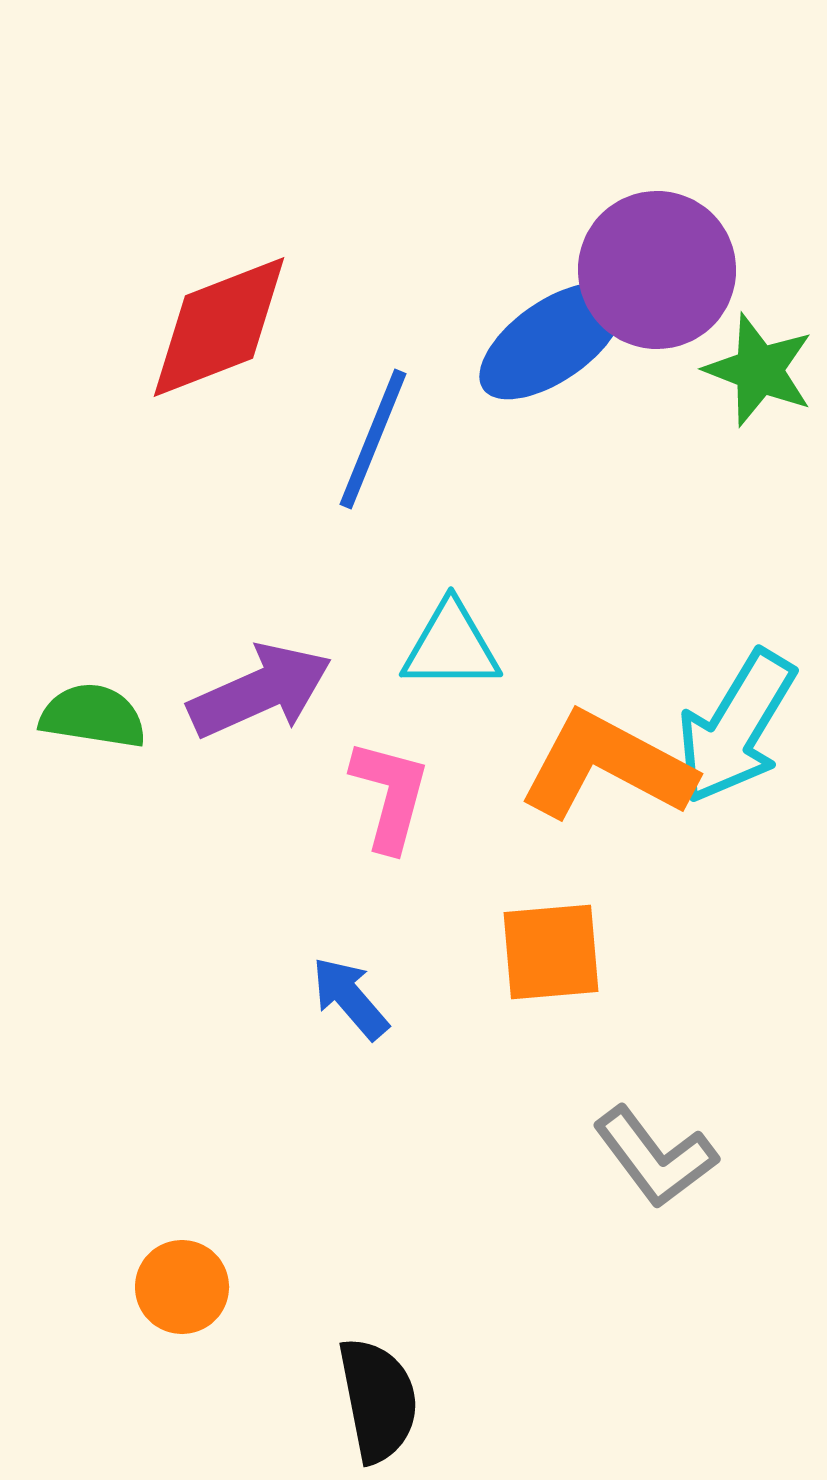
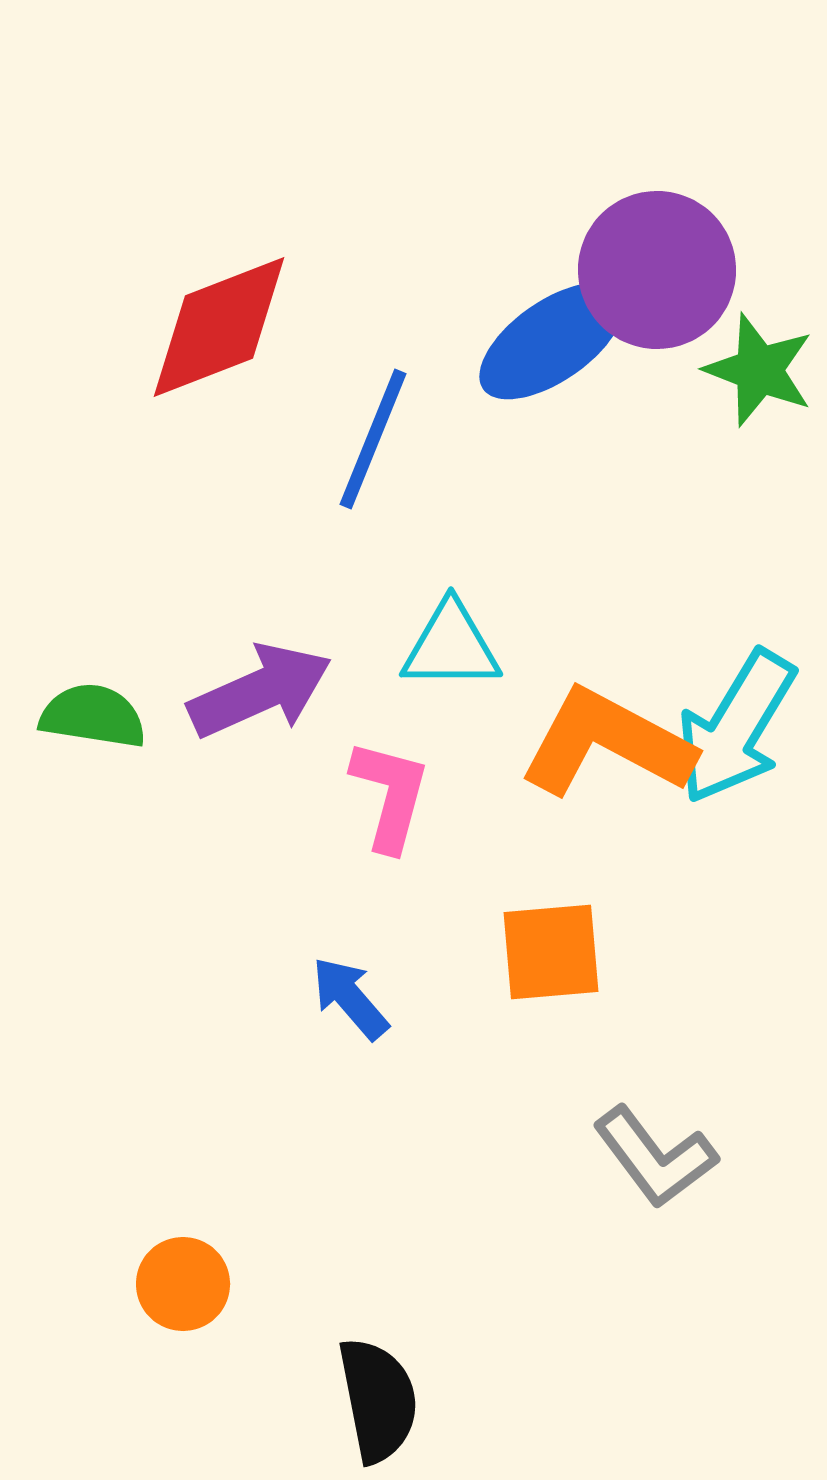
orange L-shape: moved 23 px up
orange circle: moved 1 px right, 3 px up
